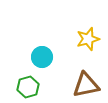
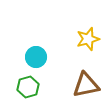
cyan circle: moved 6 px left
